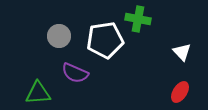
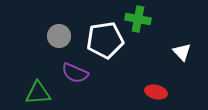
red ellipse: moved 24 px left; rotated 70 degrees clockwise
